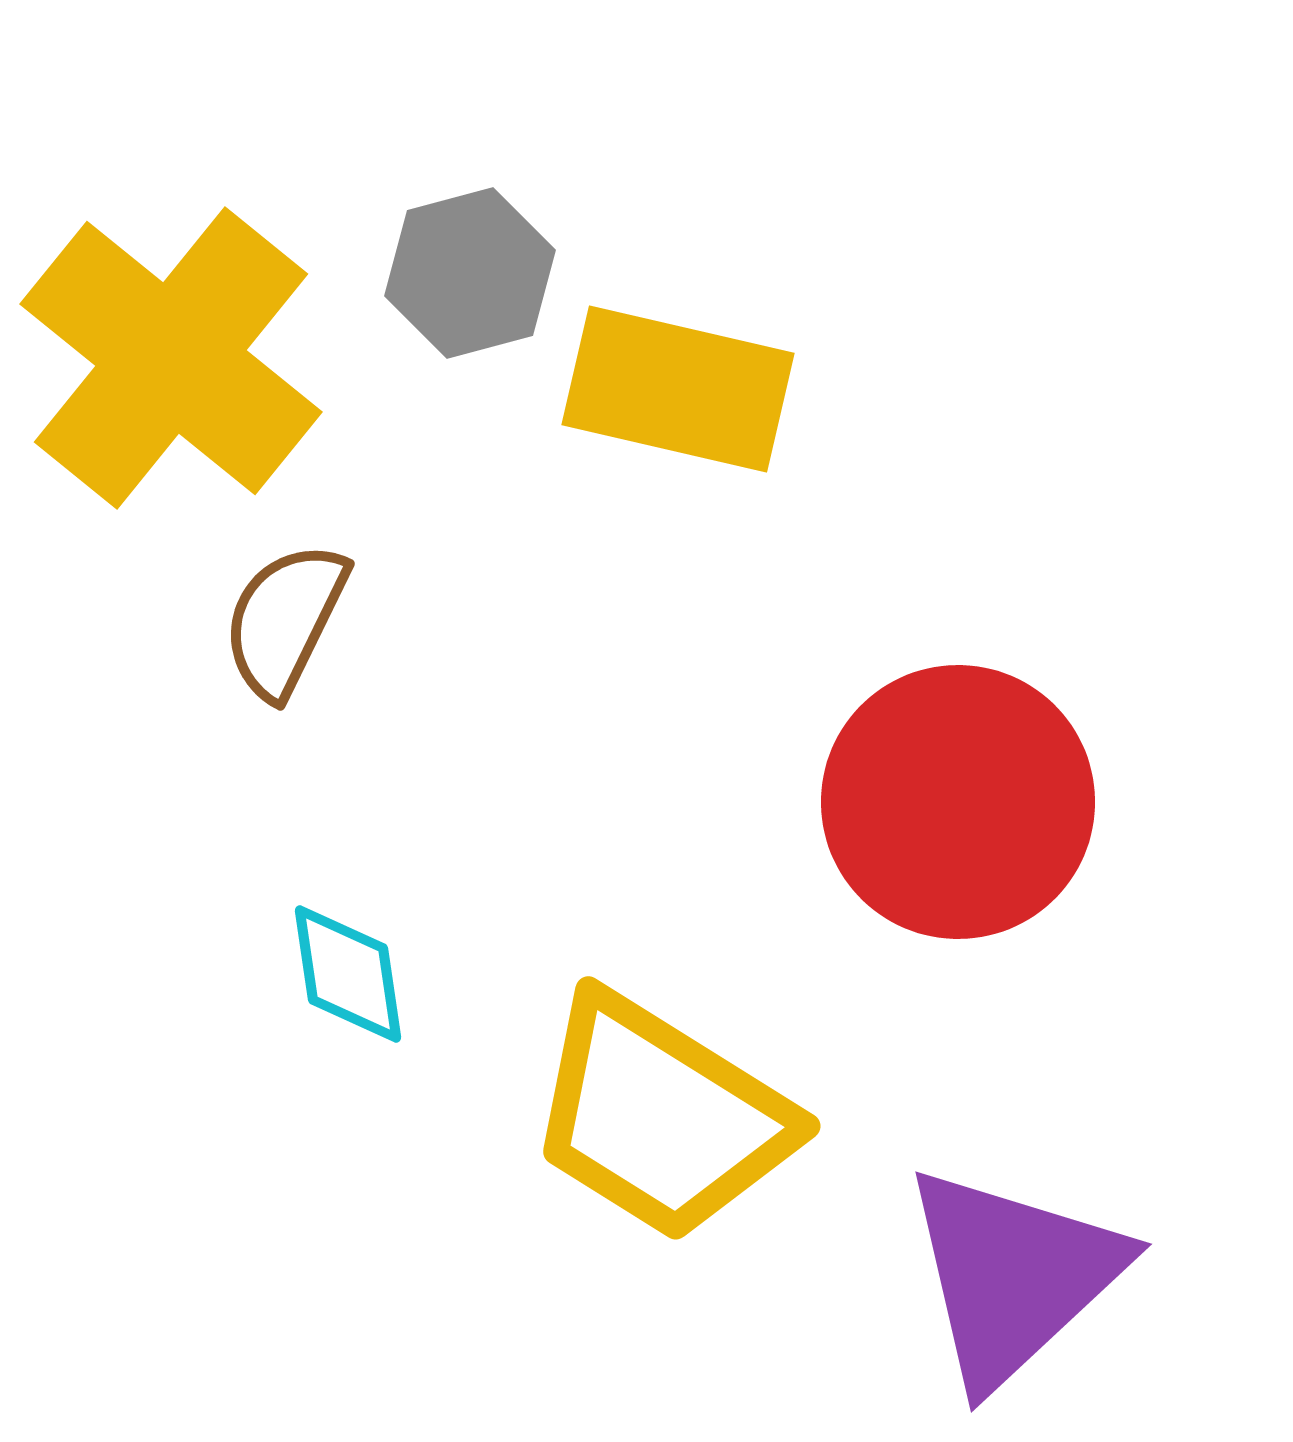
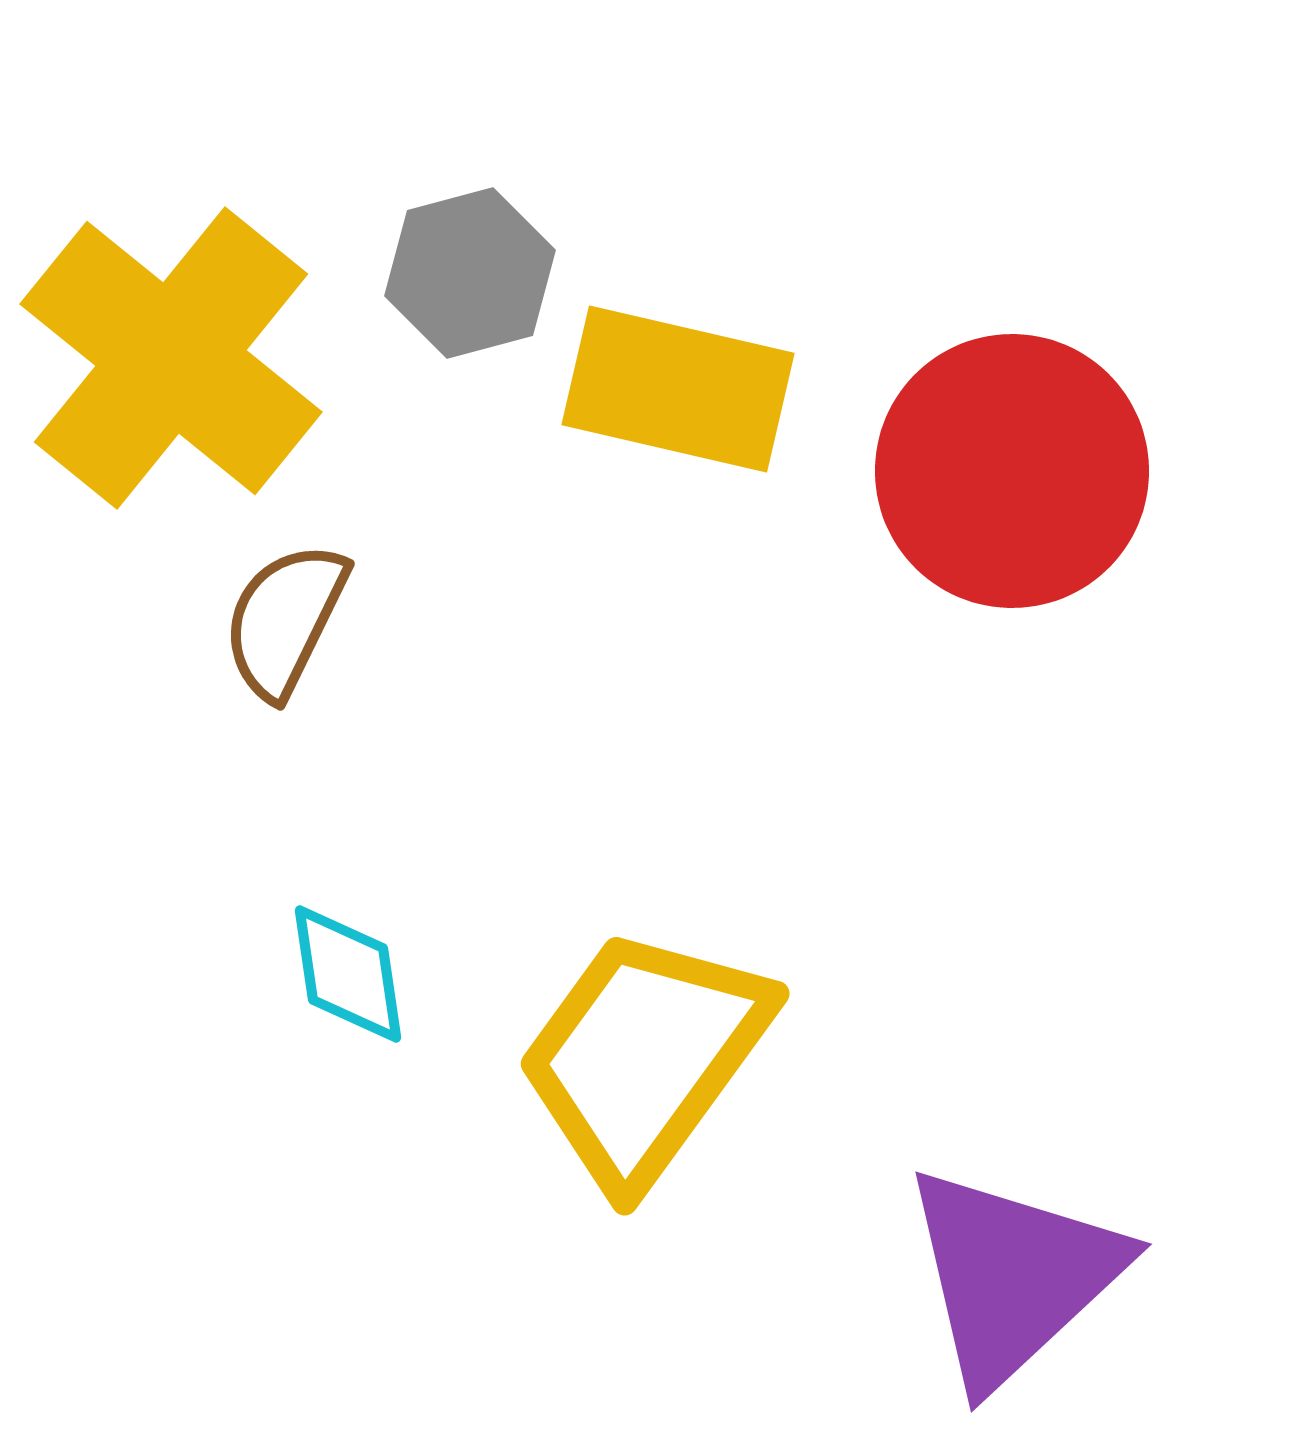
red circle: moved 54 px right, 331 px up
yellow trapezoid: moved 17 px left, 60 px up; rotated 94 degrees clockwise
